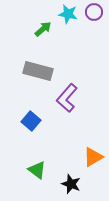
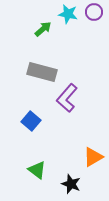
gray rectangle: moved 4 px right, 1 px down
